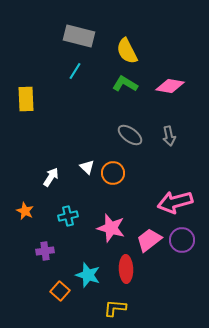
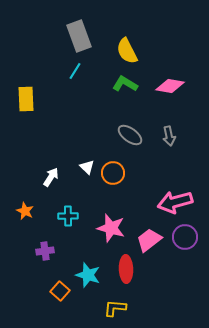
gray rectangle: rotated 56 degrees clockwise
cyan cross: rotated 12 degrees clockwise
purple circle: moved 3 px right, 3 px up
